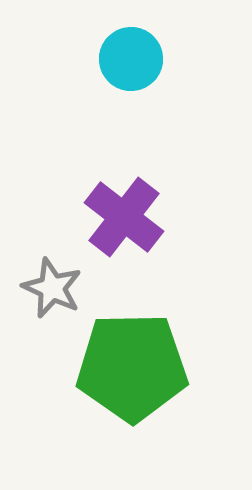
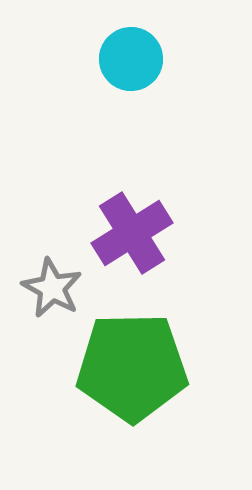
purple cross: moved 8 px right, 16 px down; rotated 20 degrees clockwise
gray star: rotated 4 degrees clockwise
